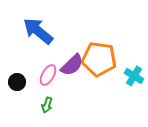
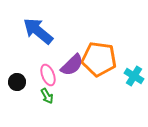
pink ellipse: rotated 50 degrees counterclockwise
green arrow: moved 9 px up; rotated 49 degrees counterclockwise
